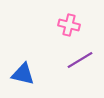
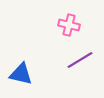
blue triangle: moved 2 px left
